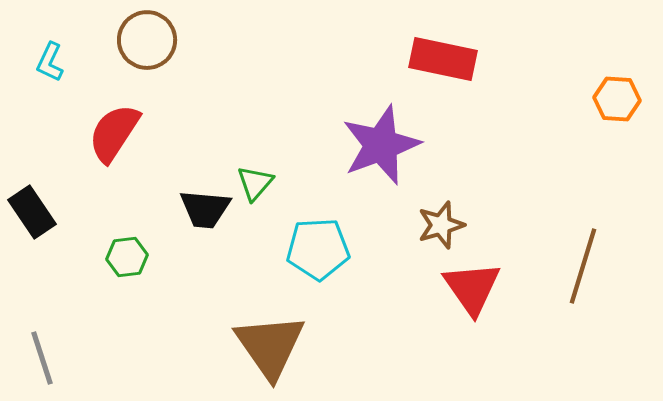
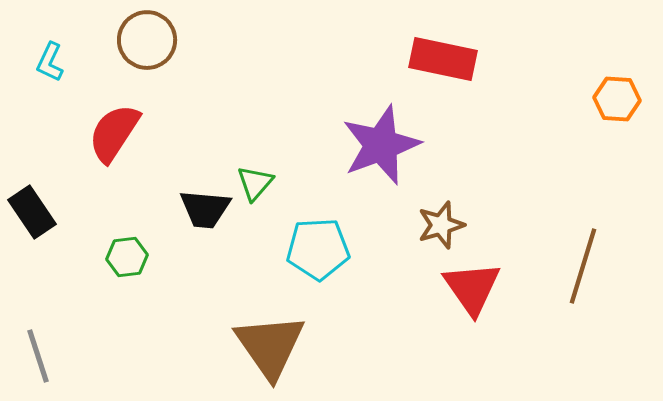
gray line: moved 4 px left, 2 px up
